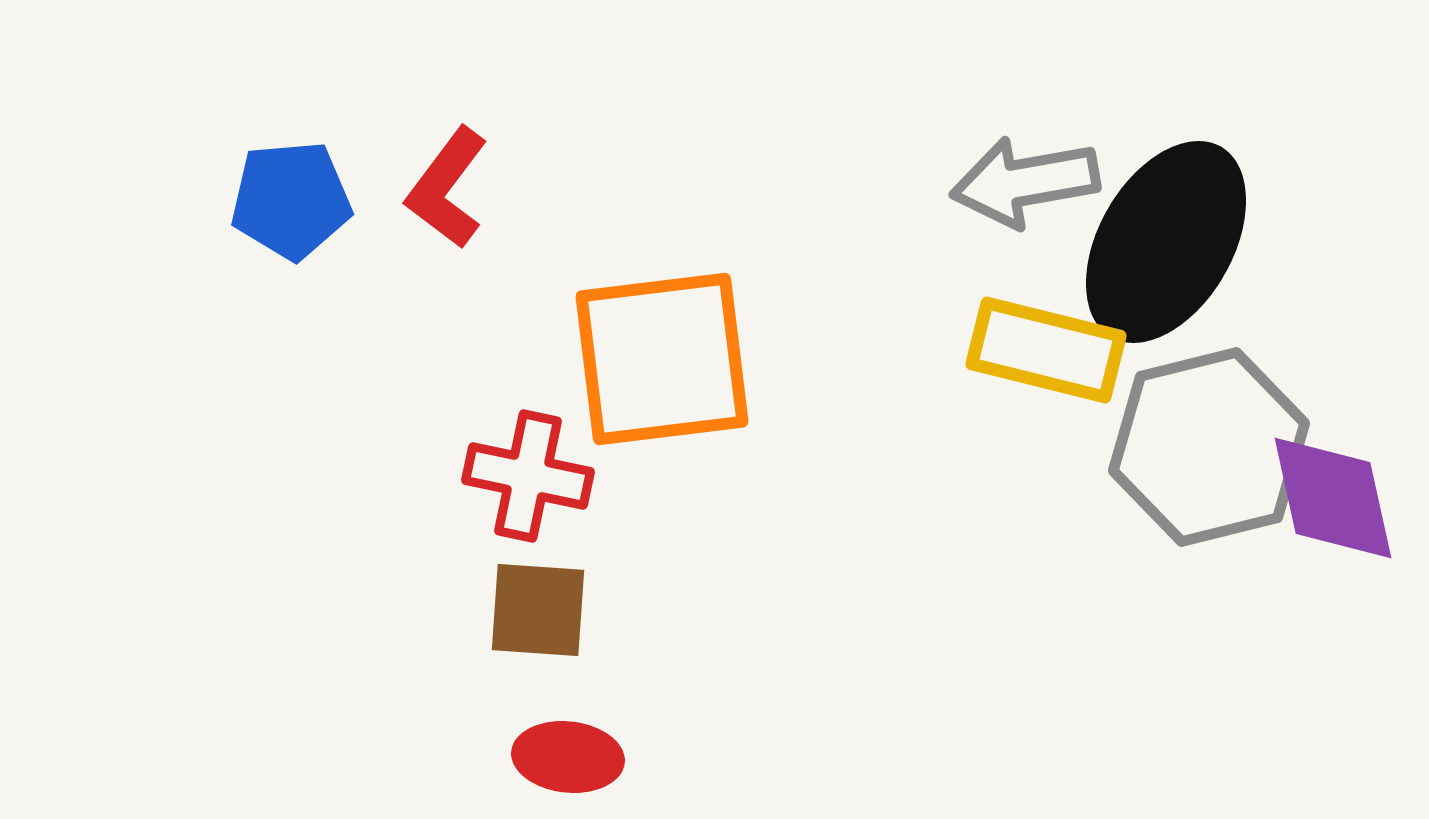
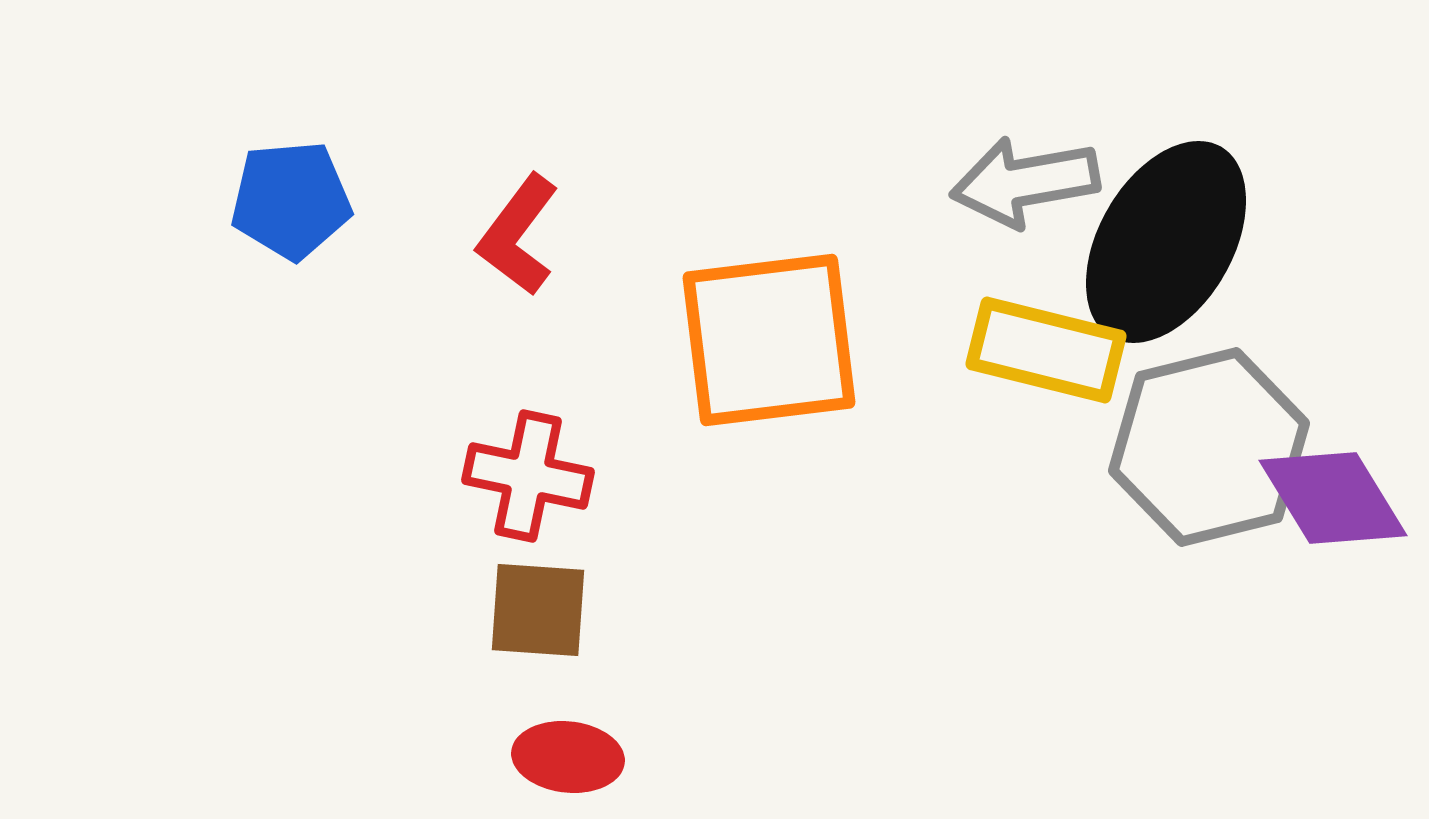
red L-shape: moved 71 px right, 47 px down
orange square: moved 107 px right, 19 px up
purple diamond: rotated 19 degrees counterclockwise
